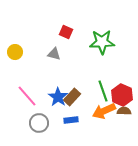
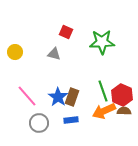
brown rectangle: rotated 24 degrees counterclockwise
